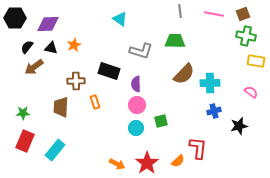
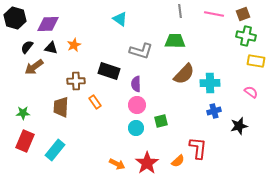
black hexagon: rotated 15 degrees clockwise
orange rectangle: rotated 16 degrees counterclockwise
